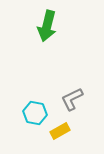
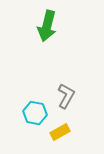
gray L-shape: moved 6 px left, 3 px up; rotated 145 degrees clockwise
yellow rectangle: moved 1 px down
